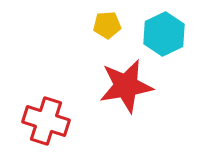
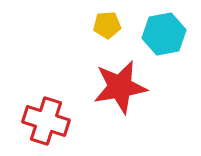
cyan hexagon: rotated 15 degrees clockwise
red star: moved 6 px left, 1 px down
